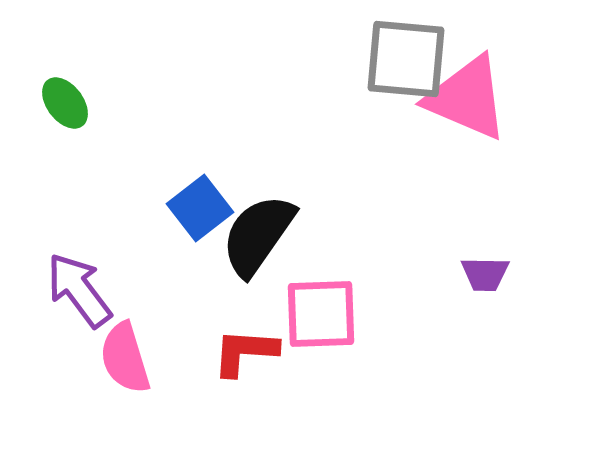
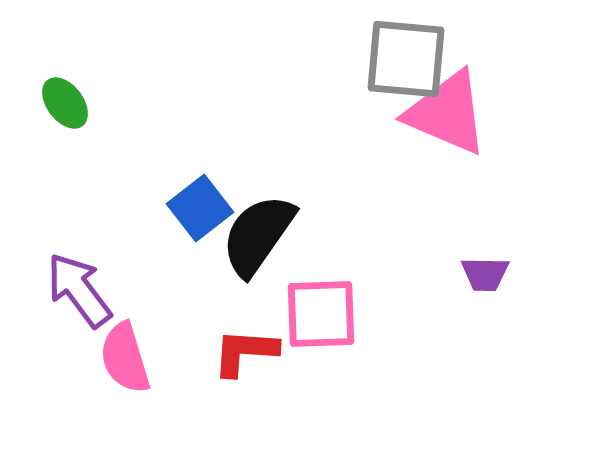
pink triangle: moved 20 px left, 15 px down
